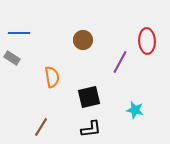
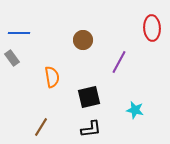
red ellipse: moved 5 px right, 13 px up
gray rectangle: rotated 21 degrees clockwise
purple line: moved 1 px left
